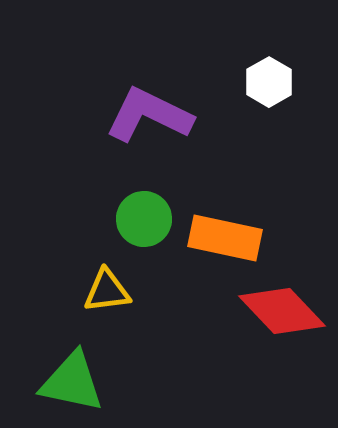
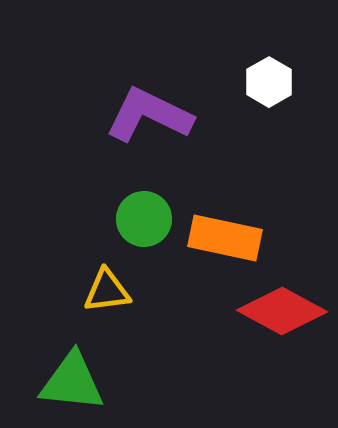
red diamond: rotated 18 degrees counterclockwise
green triangle: rotated 6 degrees counterclockwise
